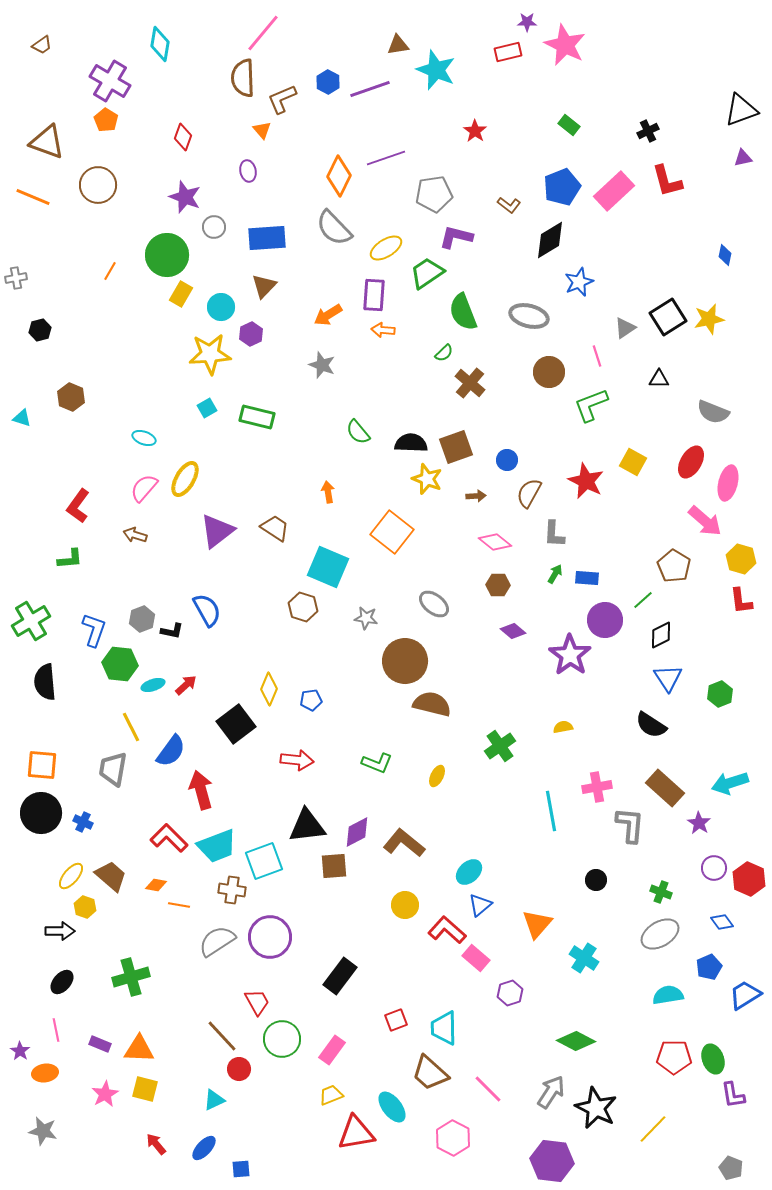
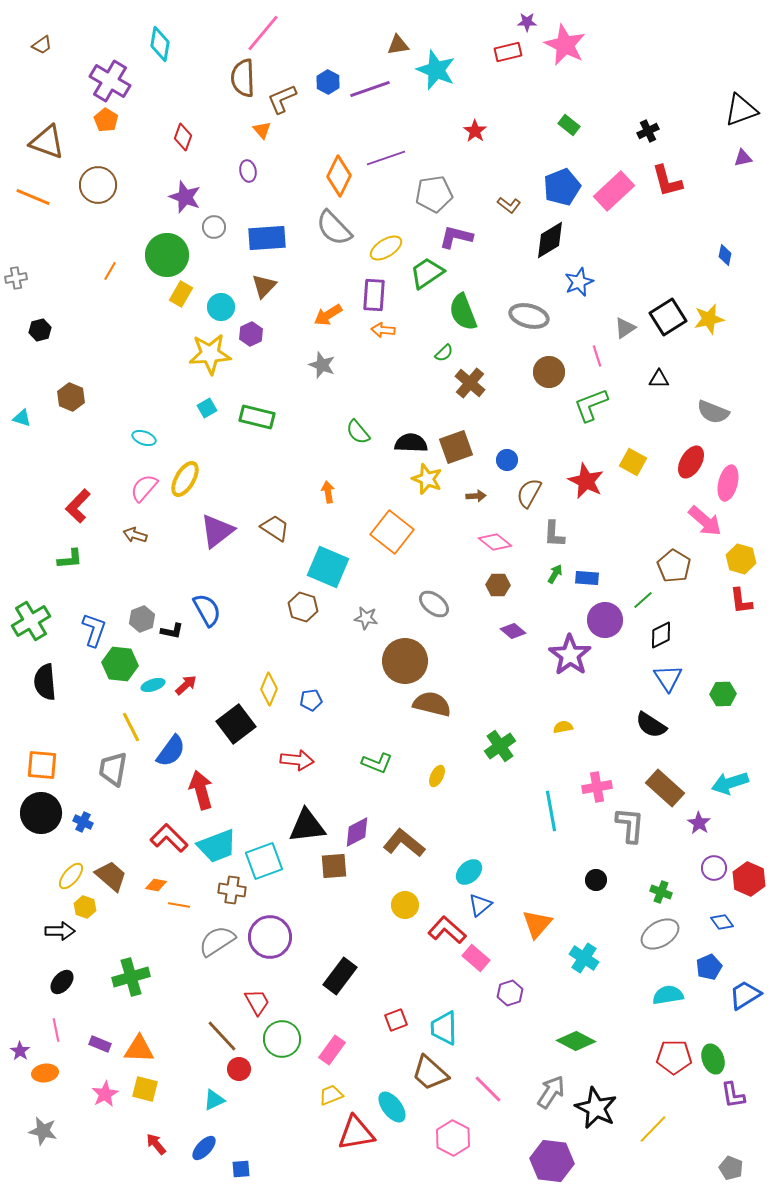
red L-shape at (78, 506): rotated 8 degrees clockwise
green hexagon at (720, 694): moved 3 px right; rotated 20 degrees clockwise
